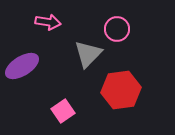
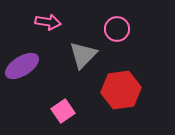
gray triangle: moved 5 px left, 1 px down
